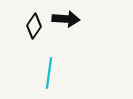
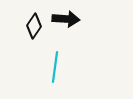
cyan line: moved 6 px right, 6 px up
